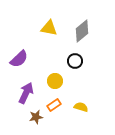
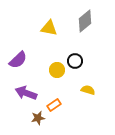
gray diamond: moved 3 px right, 10 px up
purple semicircle: moved 1 px left, 1 px down
yellow circle: moved 2 px right, 11 px up
purple arrow: rotated 95 degrees counterclockwise
yellow semicircle: moved 7 px right, 17 px up
brown star: moved 2 px right, 1 px down
